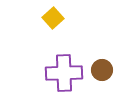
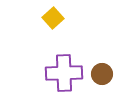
brown circle: moved 4 px down
